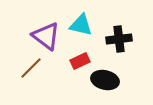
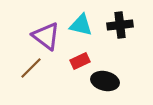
black cross: moved 1 px right, 14 px up
black ellipse: moved 1 px down
